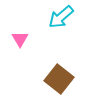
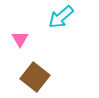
brown square: moved 24 px left, 2 px up
